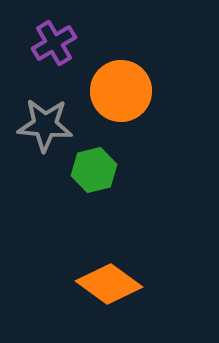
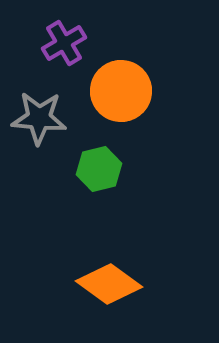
purple cross: moved 10 px right
gray star: moved 6 px left, 7 px up
green hexagon: moved 5 px right, 1 px up
